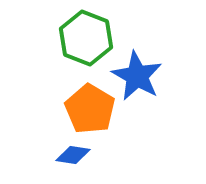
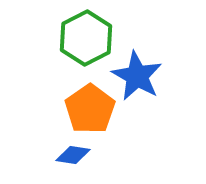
green hexagon: rotated 12 degrees clockwise
orange pentagon: rotated 6 degrees clockwise
